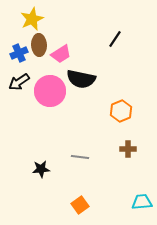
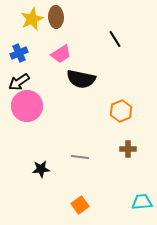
black line: rotated 66 degrees counterclockwise
brown ellipse: moved 17 px right, 28 px up
pink circle: moved 23 px left, 15 px down
